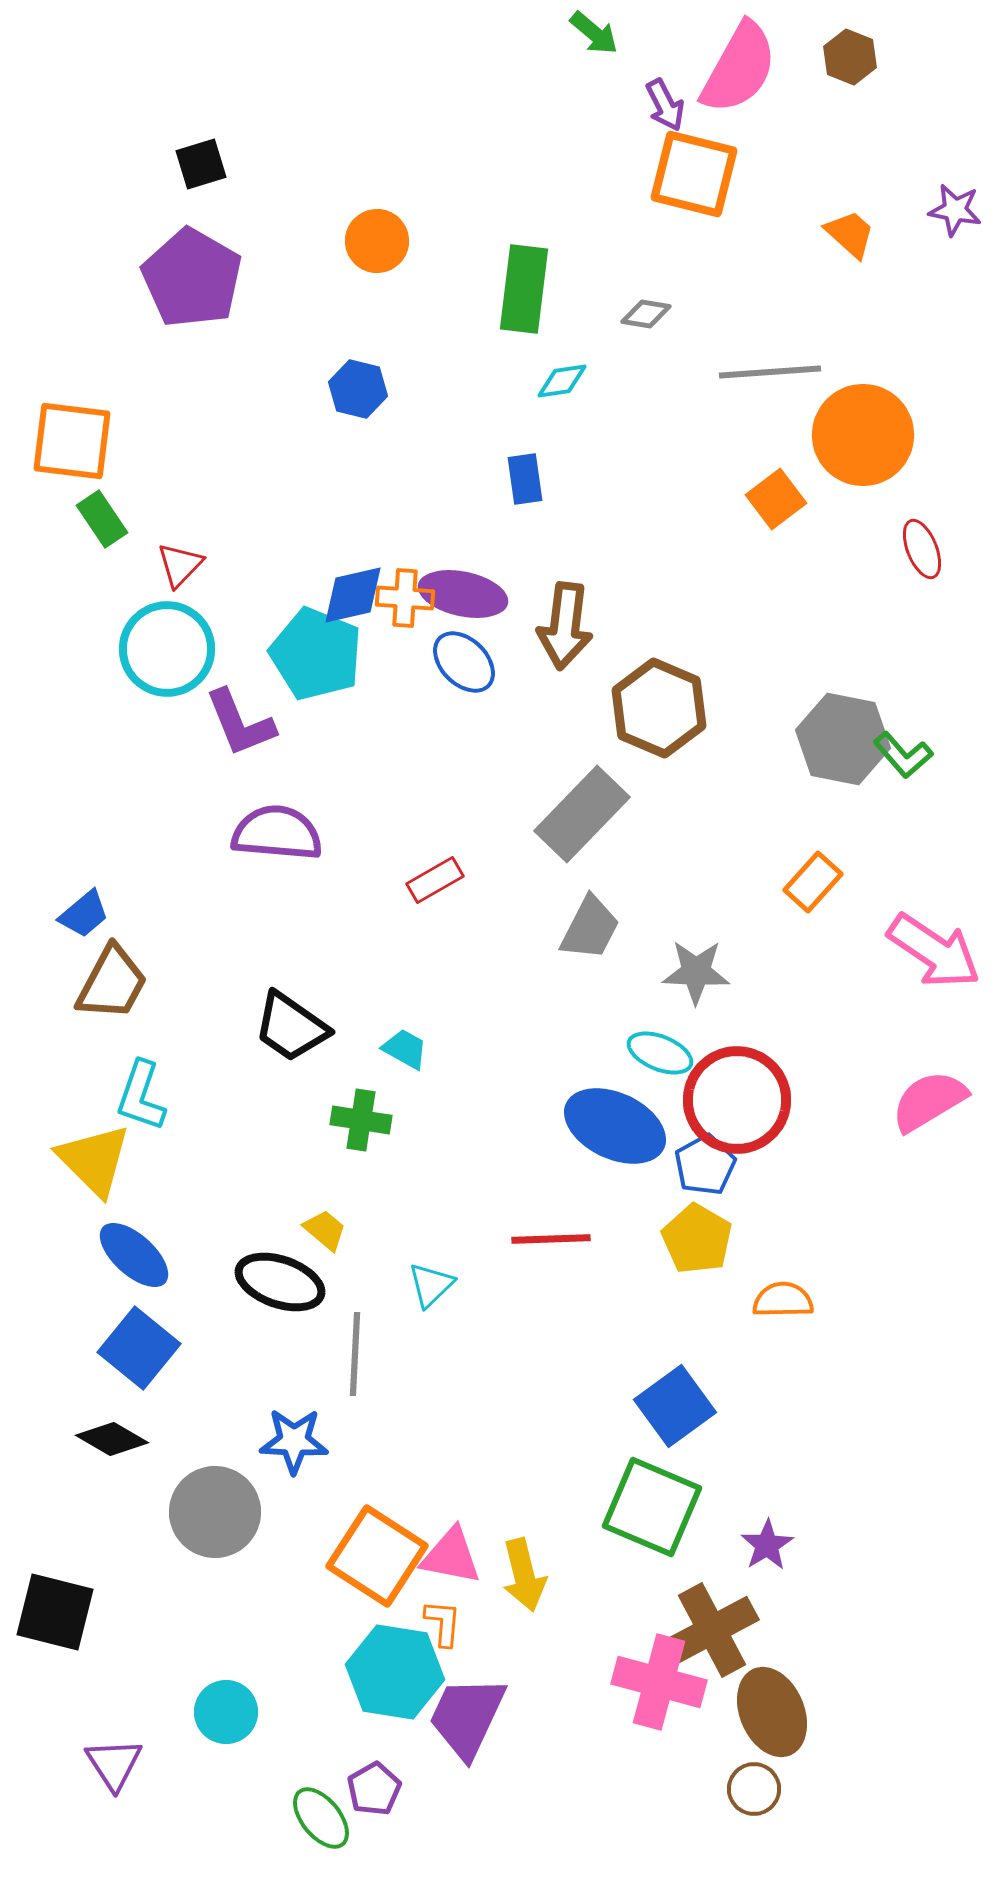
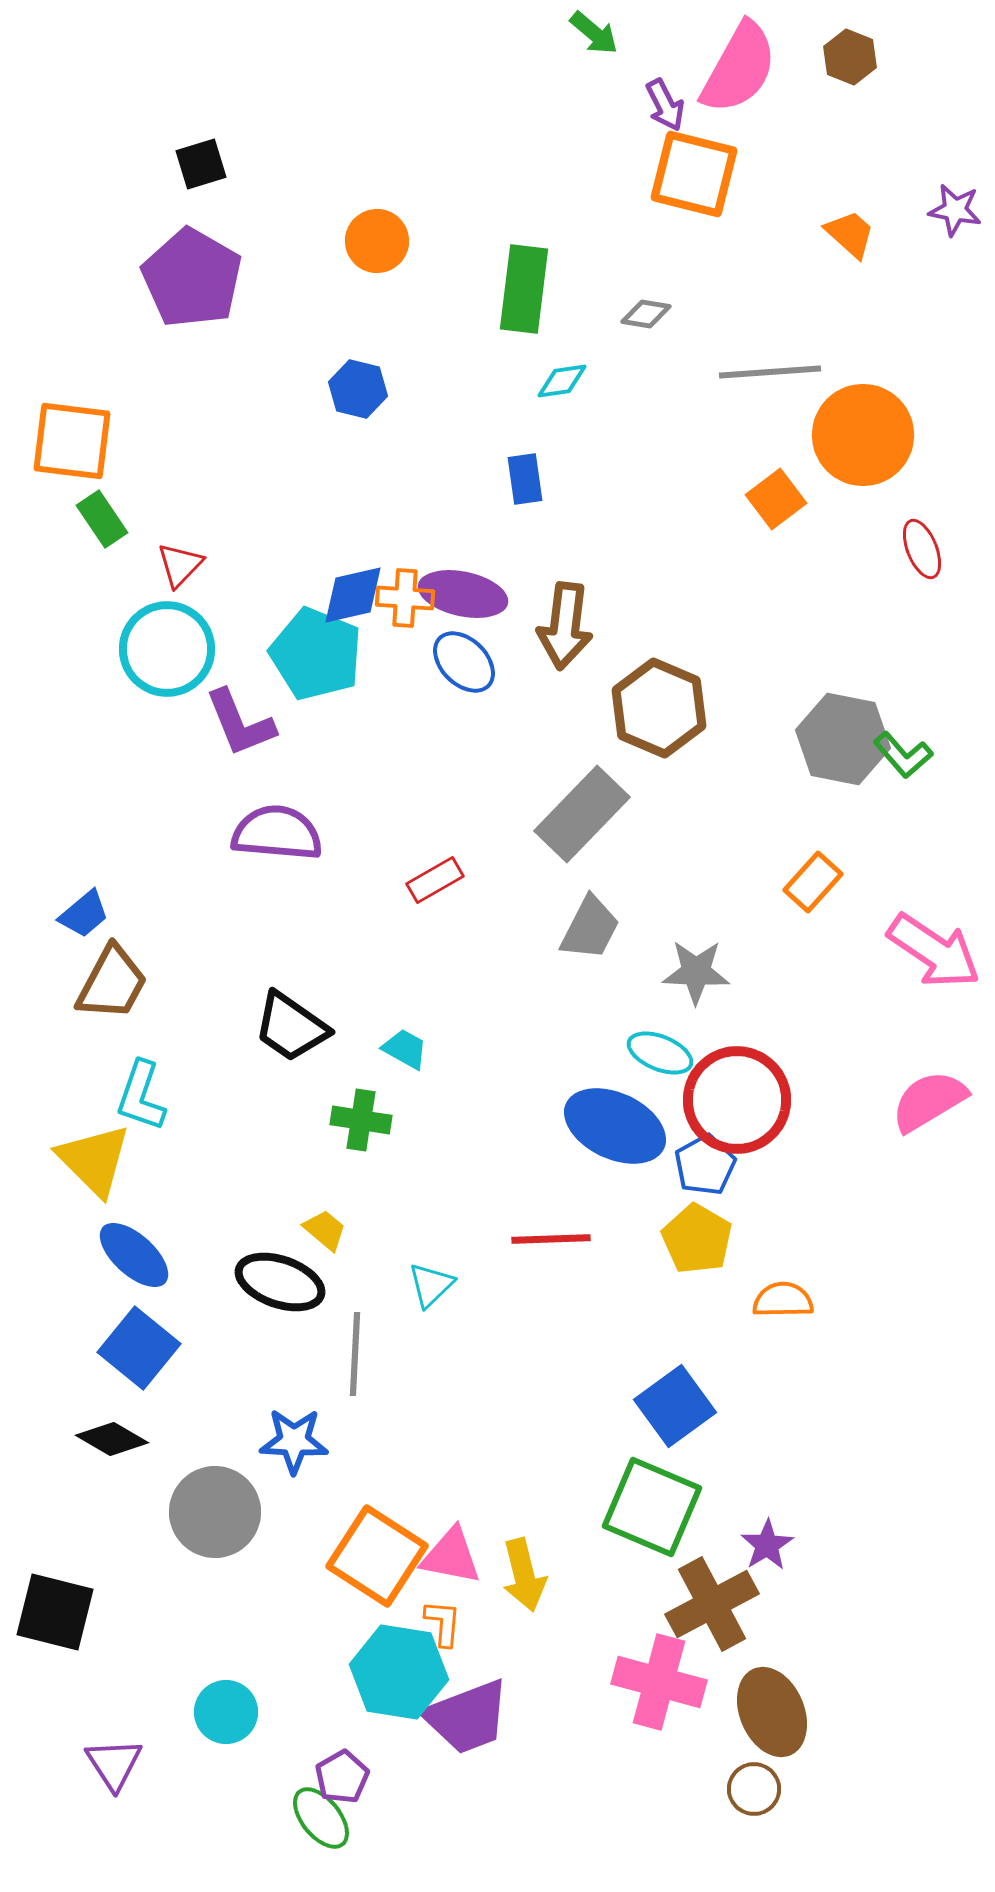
brown cross at (712, 1630): moved 26 px up
cyan hexagon at (395, 1672): moved 4 px right
purple trapezoid at (467, 1717): rotated 136 degrees counterclockwise
purple pentagon at (374, 1789): moved 32 px left, 12 px up
